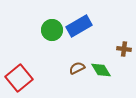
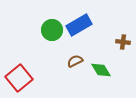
blue rectangle: moved 1 px up
brown cross: moved 1 px left, 7 px up
brown semicircle: moved 2 px left, 7 px up
